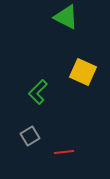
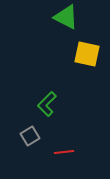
yellow square: moved 4 px right, 18 px up; rotated 12 degrees counterclockwise
green L-shape: moved 9 px right, 12 px down
